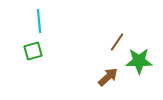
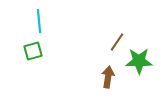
brown arrow: rotated 40 degrees counterclockwise
